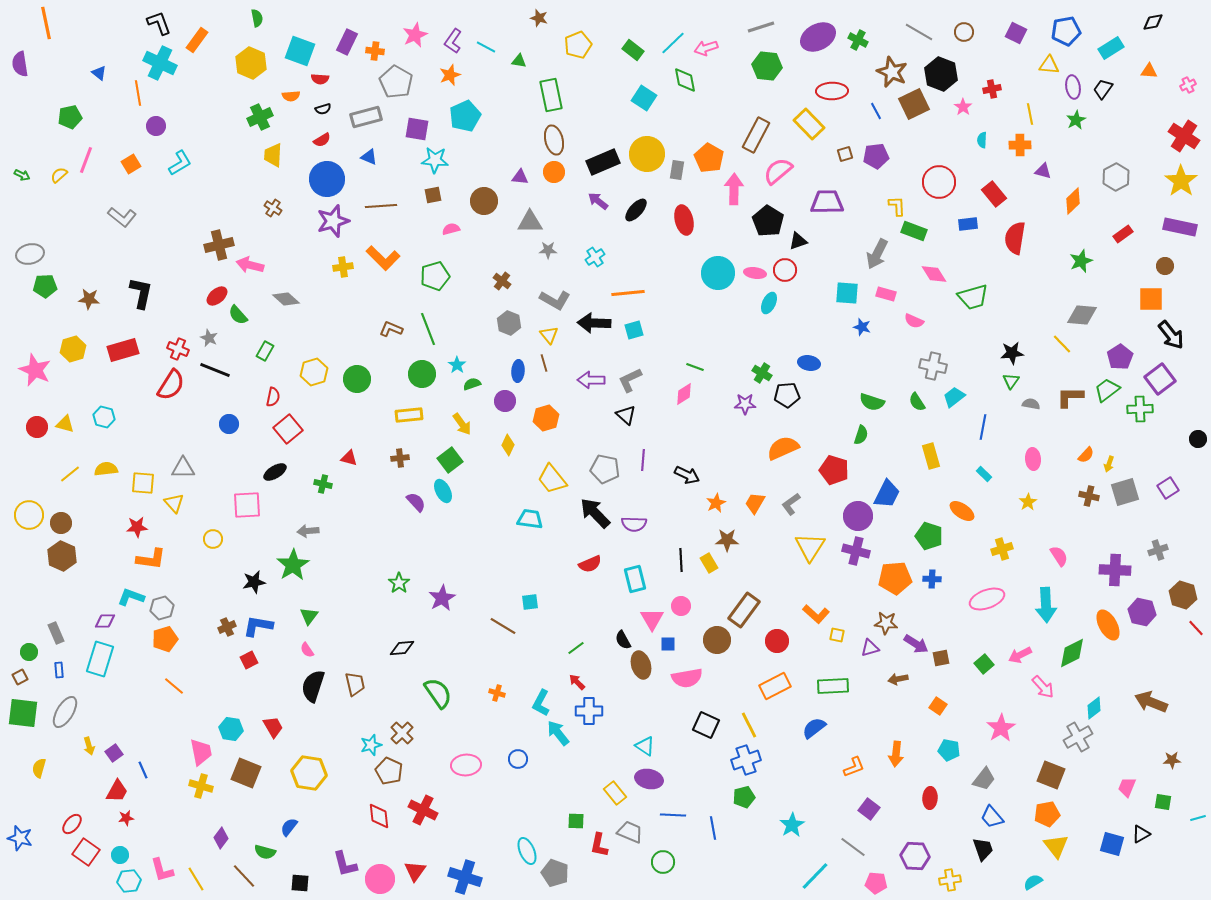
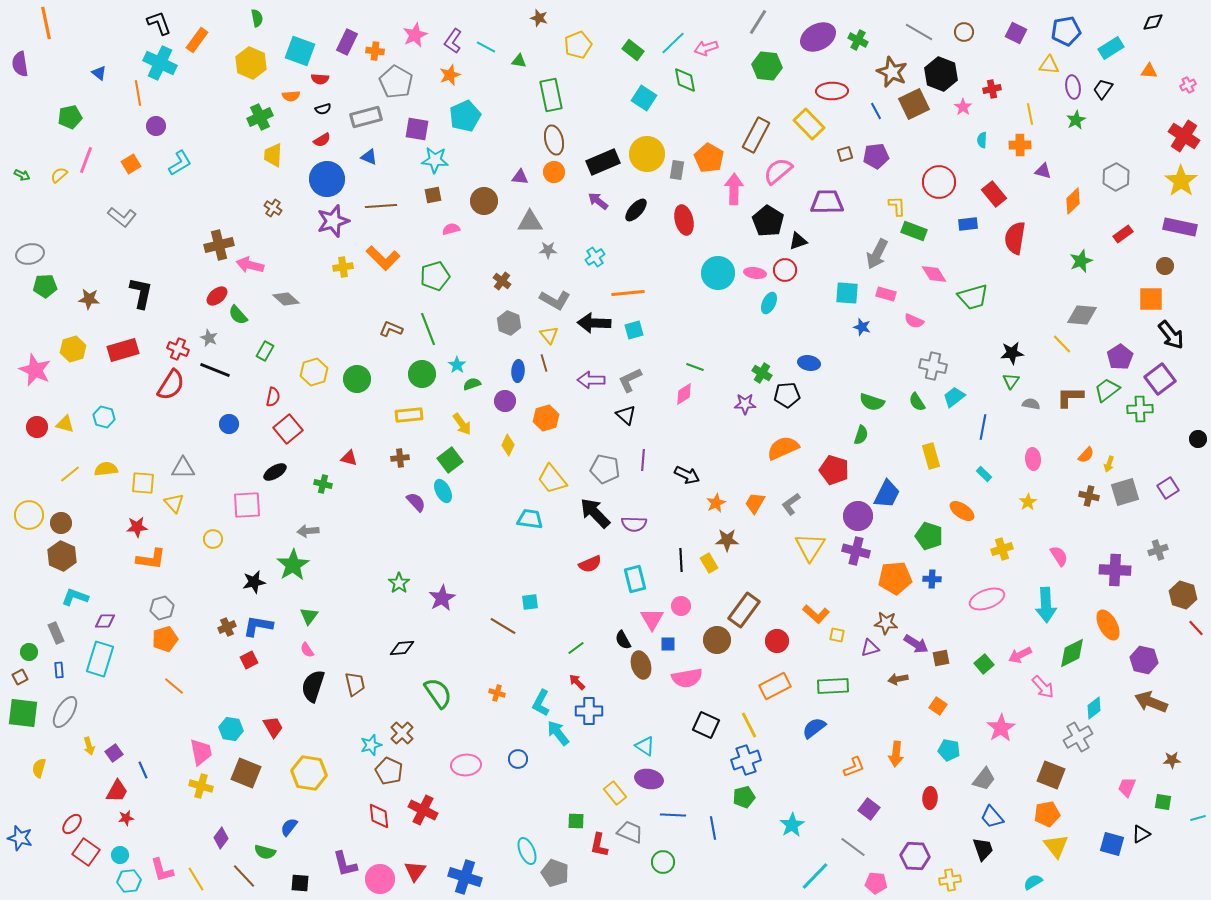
gray line at (761, 27): moved 3 px left, 5 px up; rotated 40 degrees counterclockwise
cyan L-shape at (131, 597): moved 56 px left
purple hexagon at (1142, 612): moved 2 px right, 48 px down
